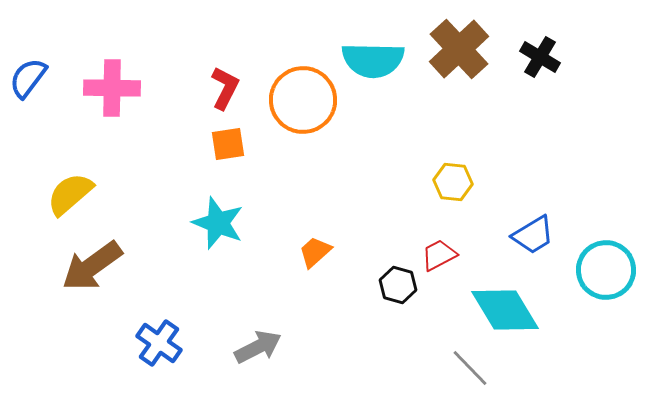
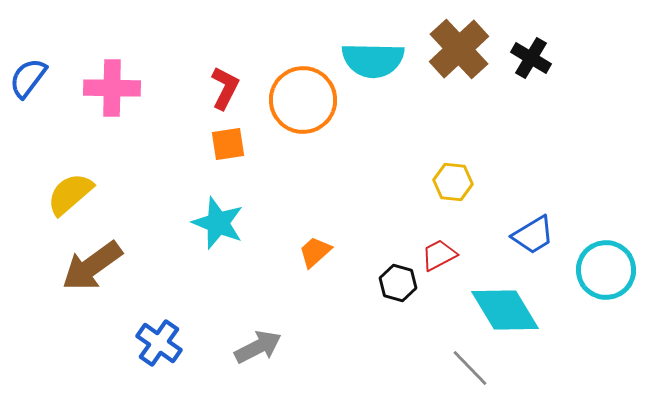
black cross: moved 9 px left, 1 px down
black hexagon: moved 2 px up
